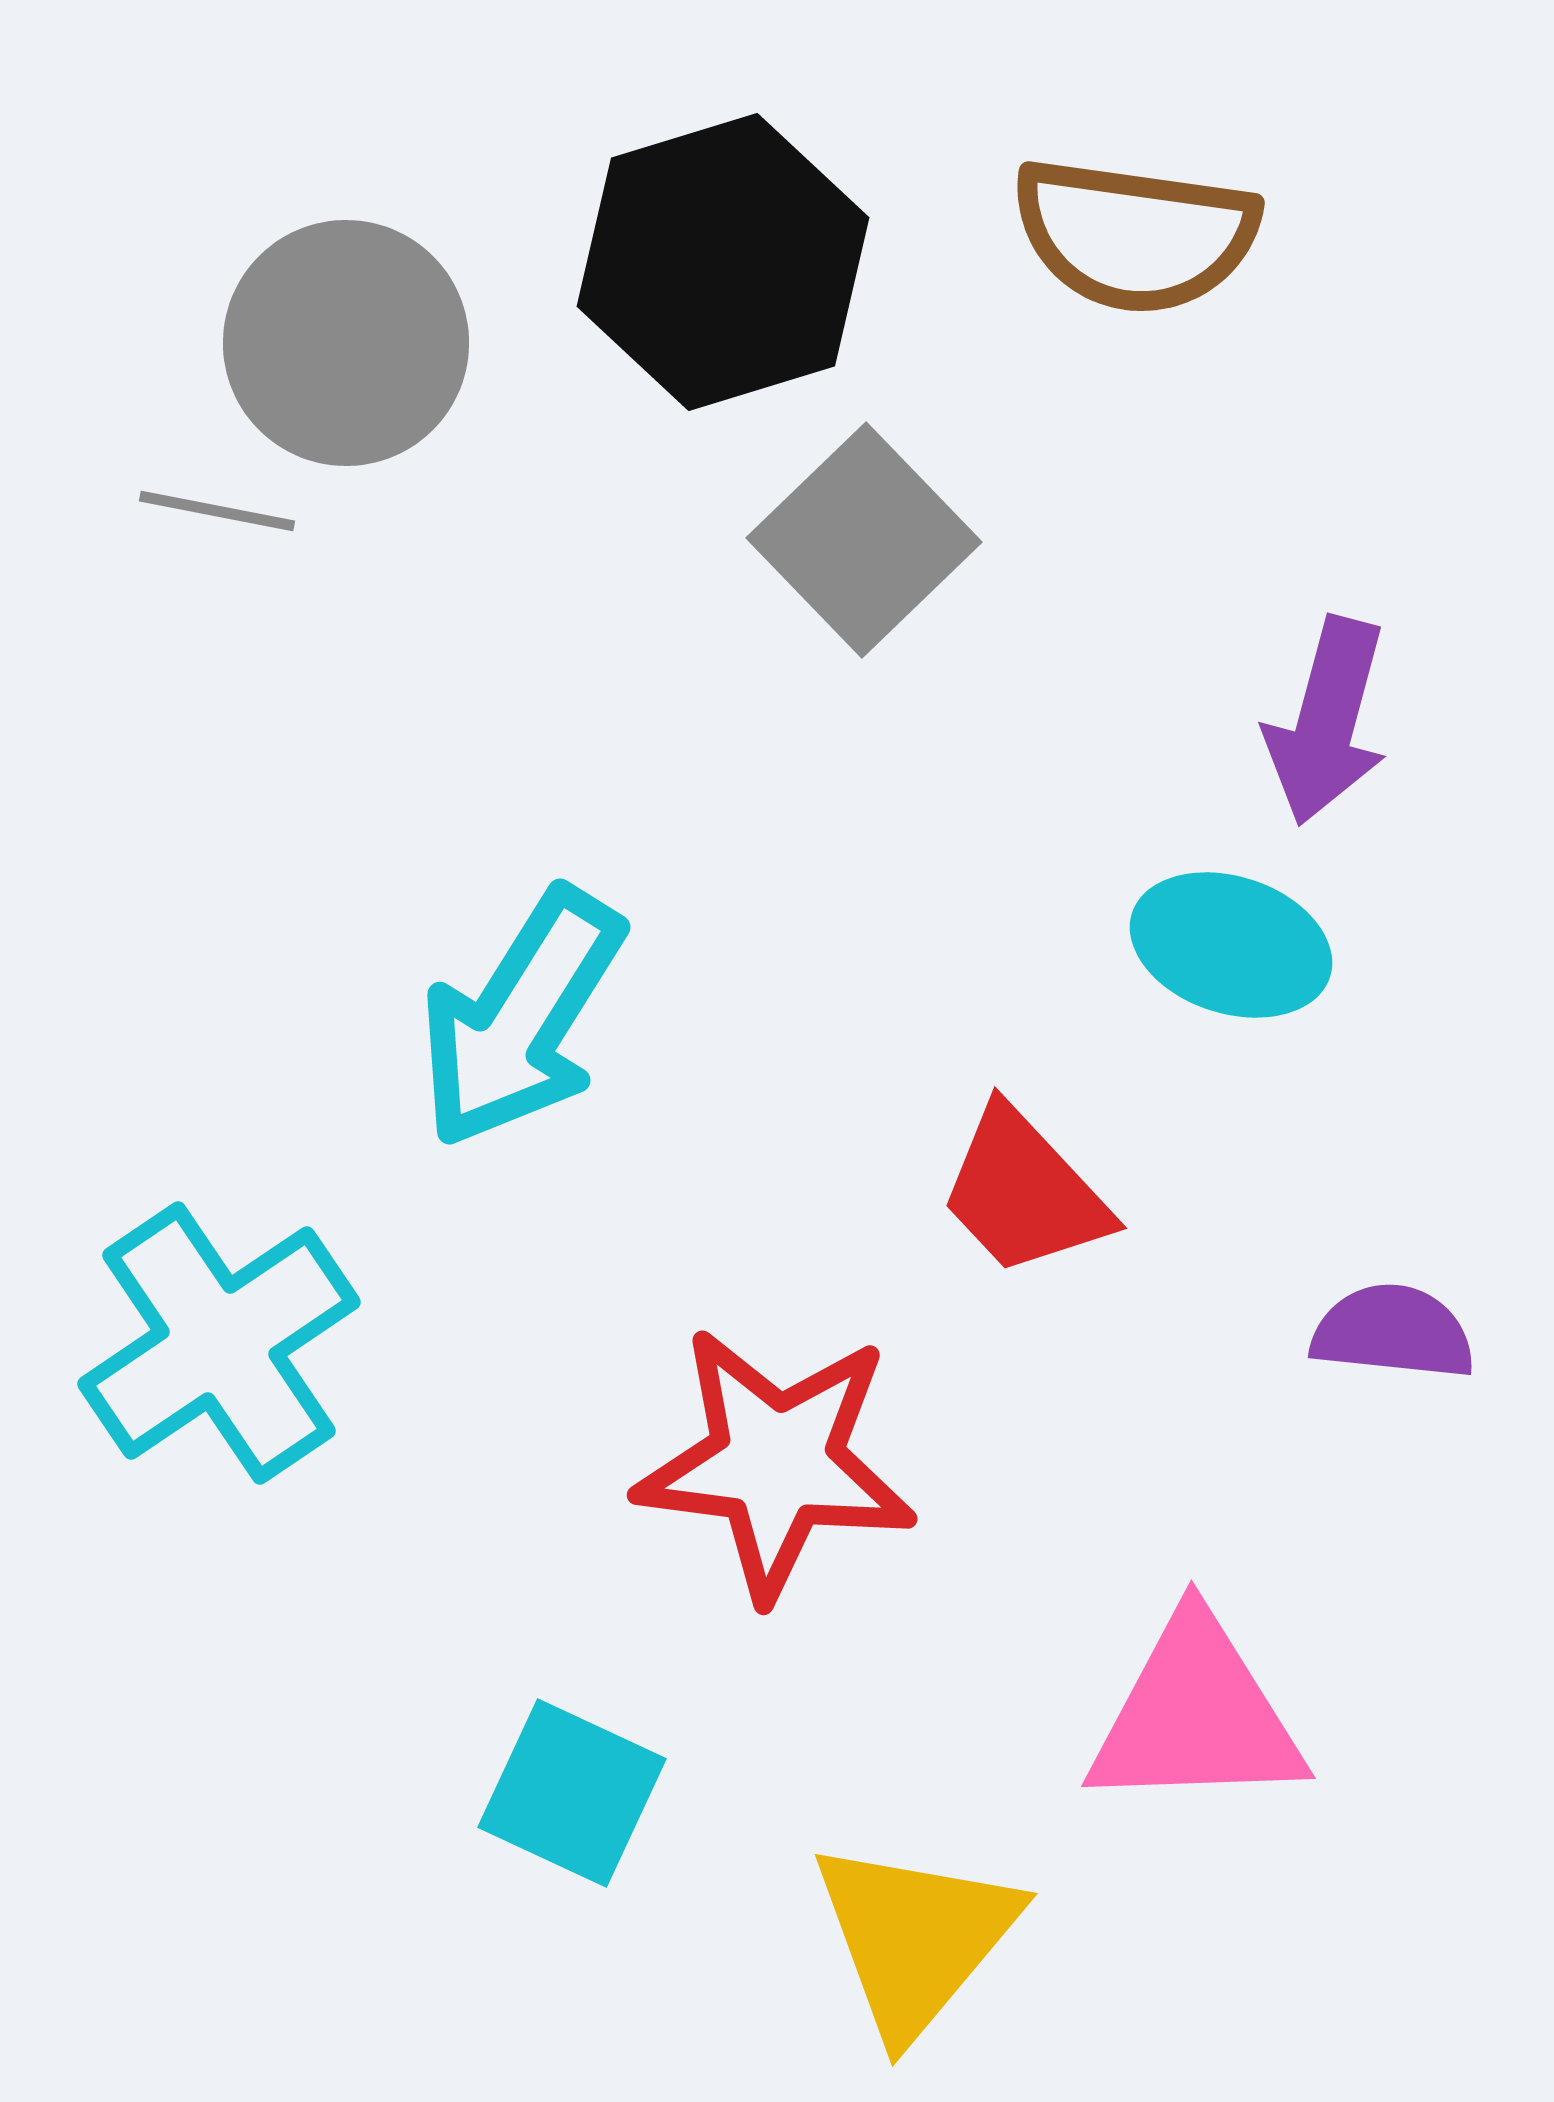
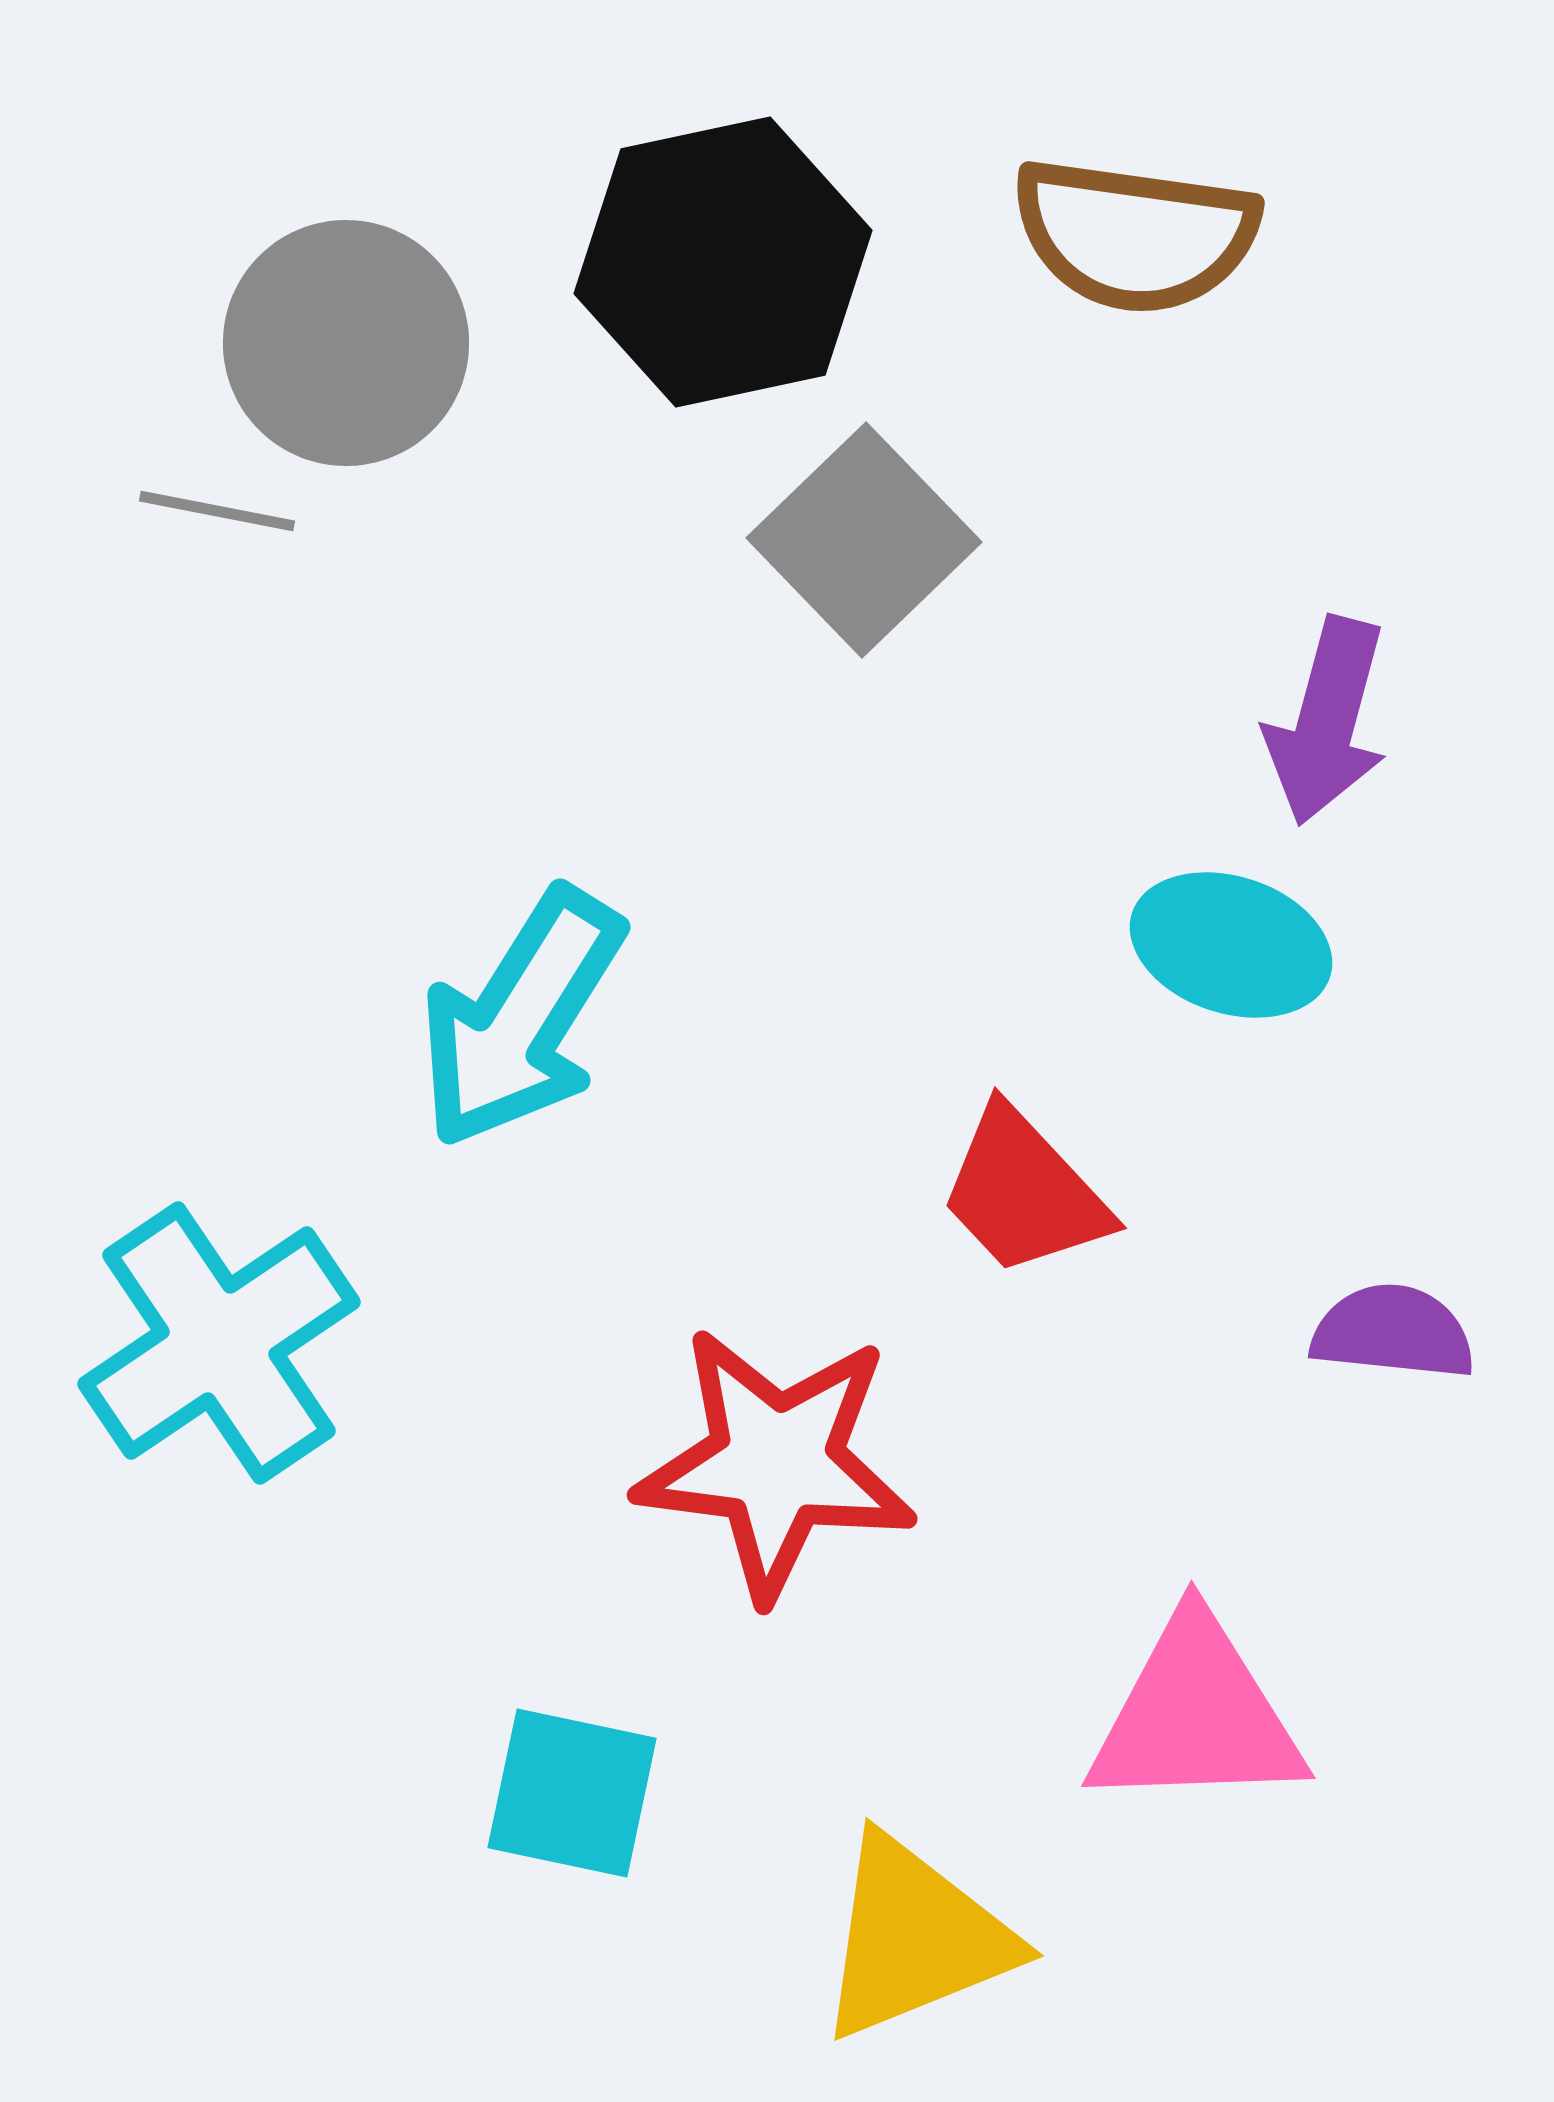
black hexagon: rotated 5 degrees clockwise
cyan square: rotated 13 degrees counterclockwise
yellow triangle: rotated 28 degrees clockwise
